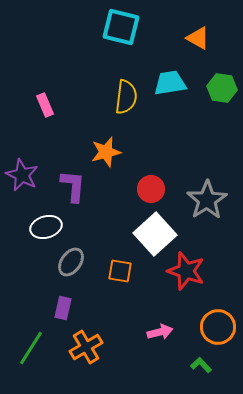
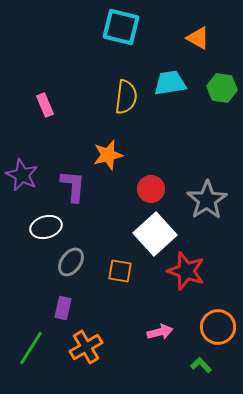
orange star: moved 2 px right, 3 px down
